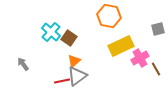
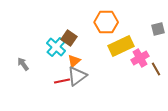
orange hexagon: moved 3 px left, 6 px down; rotated 10 degrees counterclockwise
cyan cross: moved 5 px right, 15 px down
